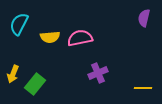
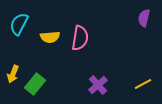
pink semicircle: rotated 110 degrees clockwise
purple cross: moved 12 px down; rotated 18 degrees counterclockwise
yellow line: moved 4 px up; rotated 30 degrees counterclockwise
